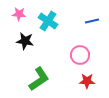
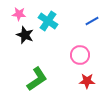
blue line: rotated 16 degrees counterclockwise
black star: moved 6 px up; rotated 12 degrees clockwise
green L-shape: moved 2 px left
